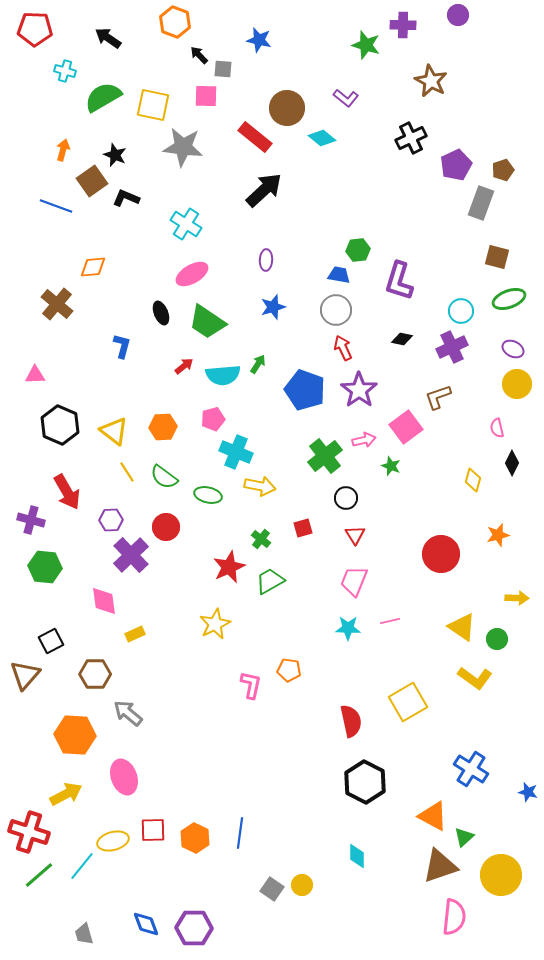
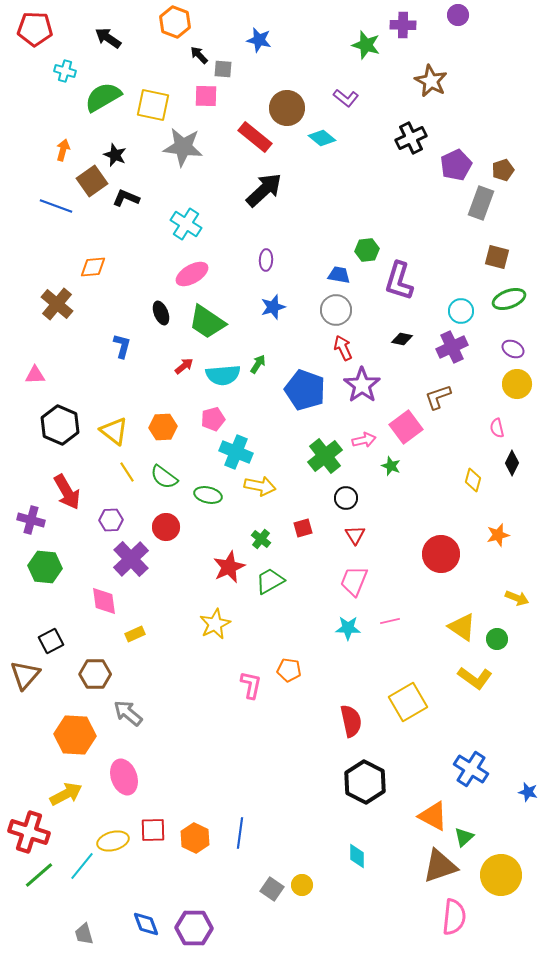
green hexagon at (358, 250): moved 9 px right
purple star at (359, 390): moved 3 px right, 5 px up
purple cross at (131, 555): moved 4 px down
yellow arrow at (517, 598): rotated 20 degrees clockwise
